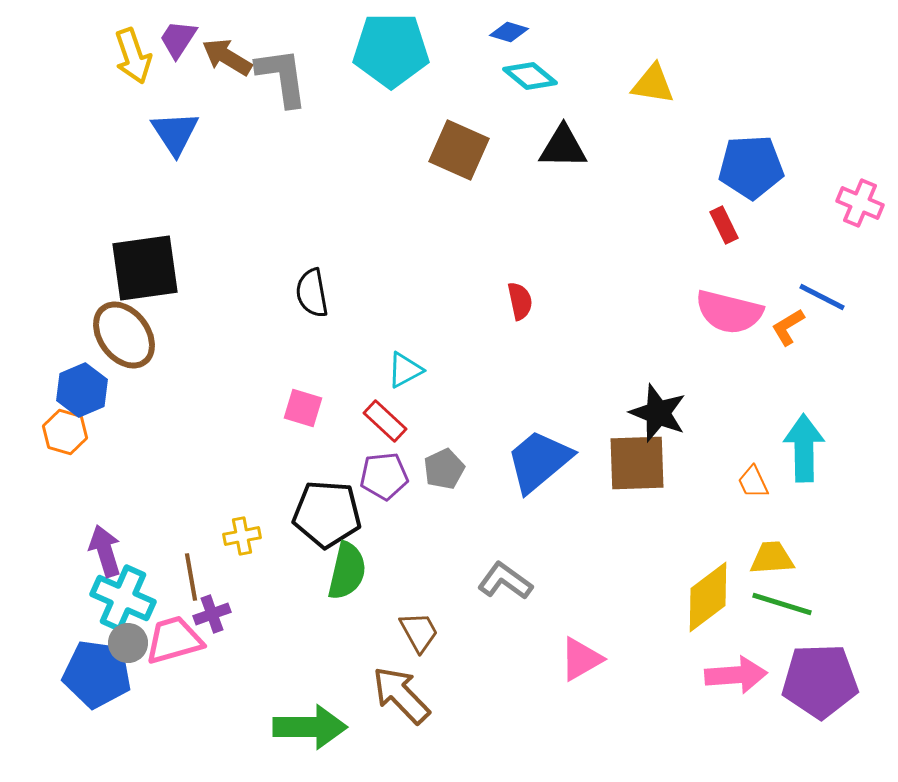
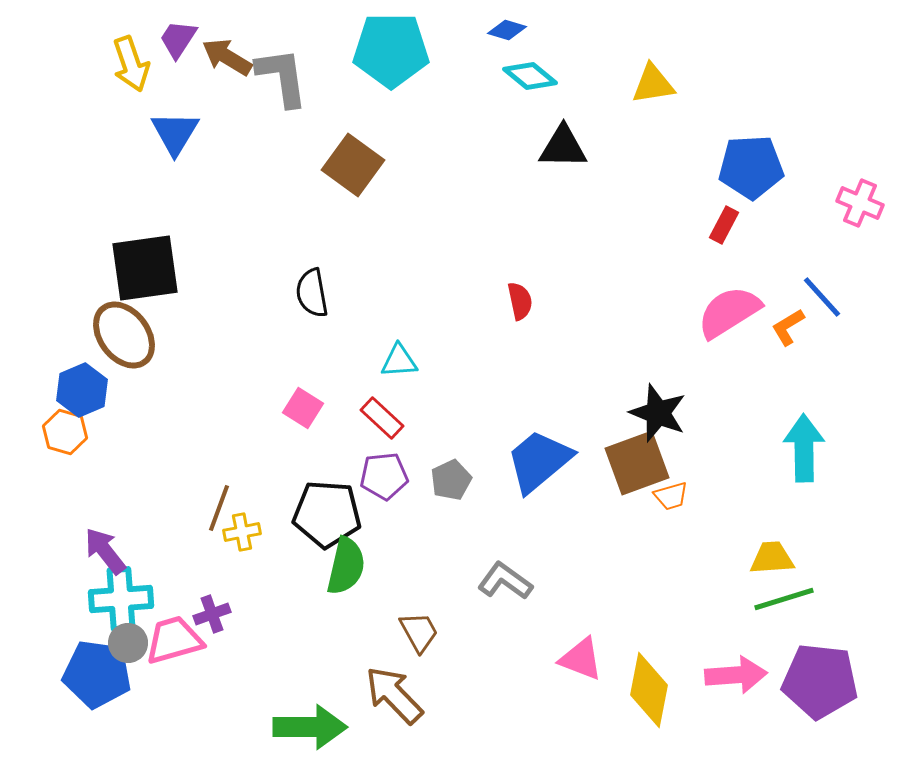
blue diamond at (509, 32): moved 2 px left, 2 px up
yellow arrow at (133, 56): moved 2 px left, 8 px down
yellow triangle at (653, 84): rotated 18 degrees counterclockwise
blue triangle at (175, 133): rotated 4 degrees clockwise
brown square at (459, 150): moved 106 px left, 15 px down; rotated 12 degrees clockwise
red rectangle at (724, 225): rotated 54 degrees clockwise
blue line at (822, 297): rotated 21 degrees clockwise
pink semicircle at (729, 312): rotated 134 degrees clockwise
cyan triangle at (405, 370): moved 6 px left, 9 px up; rotated 24 degrees clockwise
pink square at (303, 408): rotated 15 degrees clockwise
red rectangle at (385, 421): moved 3 px left, 3 px up
brown square at (637, 463): rotated 18 degrees counterclockwise
gray pentagon at (444, 469): moved 7 px right, 11 px down
orange trapezoid at (753, 482): moved 82 px left, 14 px down; rotated 81 degrees counterclockwise
yellow cross at (242, 536): moved 4 px up
purple arrow at (105, 551): rotated 21 degrees counterclockwise
green semicircle at (347, 571): moved 1 px left, 5 px up
brown line at (191, 577): moved 28 px right, 69 px up; rotated 30 degrees clockwise
yellow diamond at (708, 597): moved 59 px left, 93 px down; rotated 42 degrees counterclockwise
cyan cross at (123, 598): moved 2 px left, 1 px down; rotated 28 degrees counterclockwise
green line at (782, 604): moved 2 px right, 5 px up; rotated 34 degrees counterclockwise
pink triangle at (581, 659): rotated 51 degrees clockwise
purple pentagon at (820, 681): rotated 8 degrees clockwise
brown arrow at (401, 695): moved 7 px left
